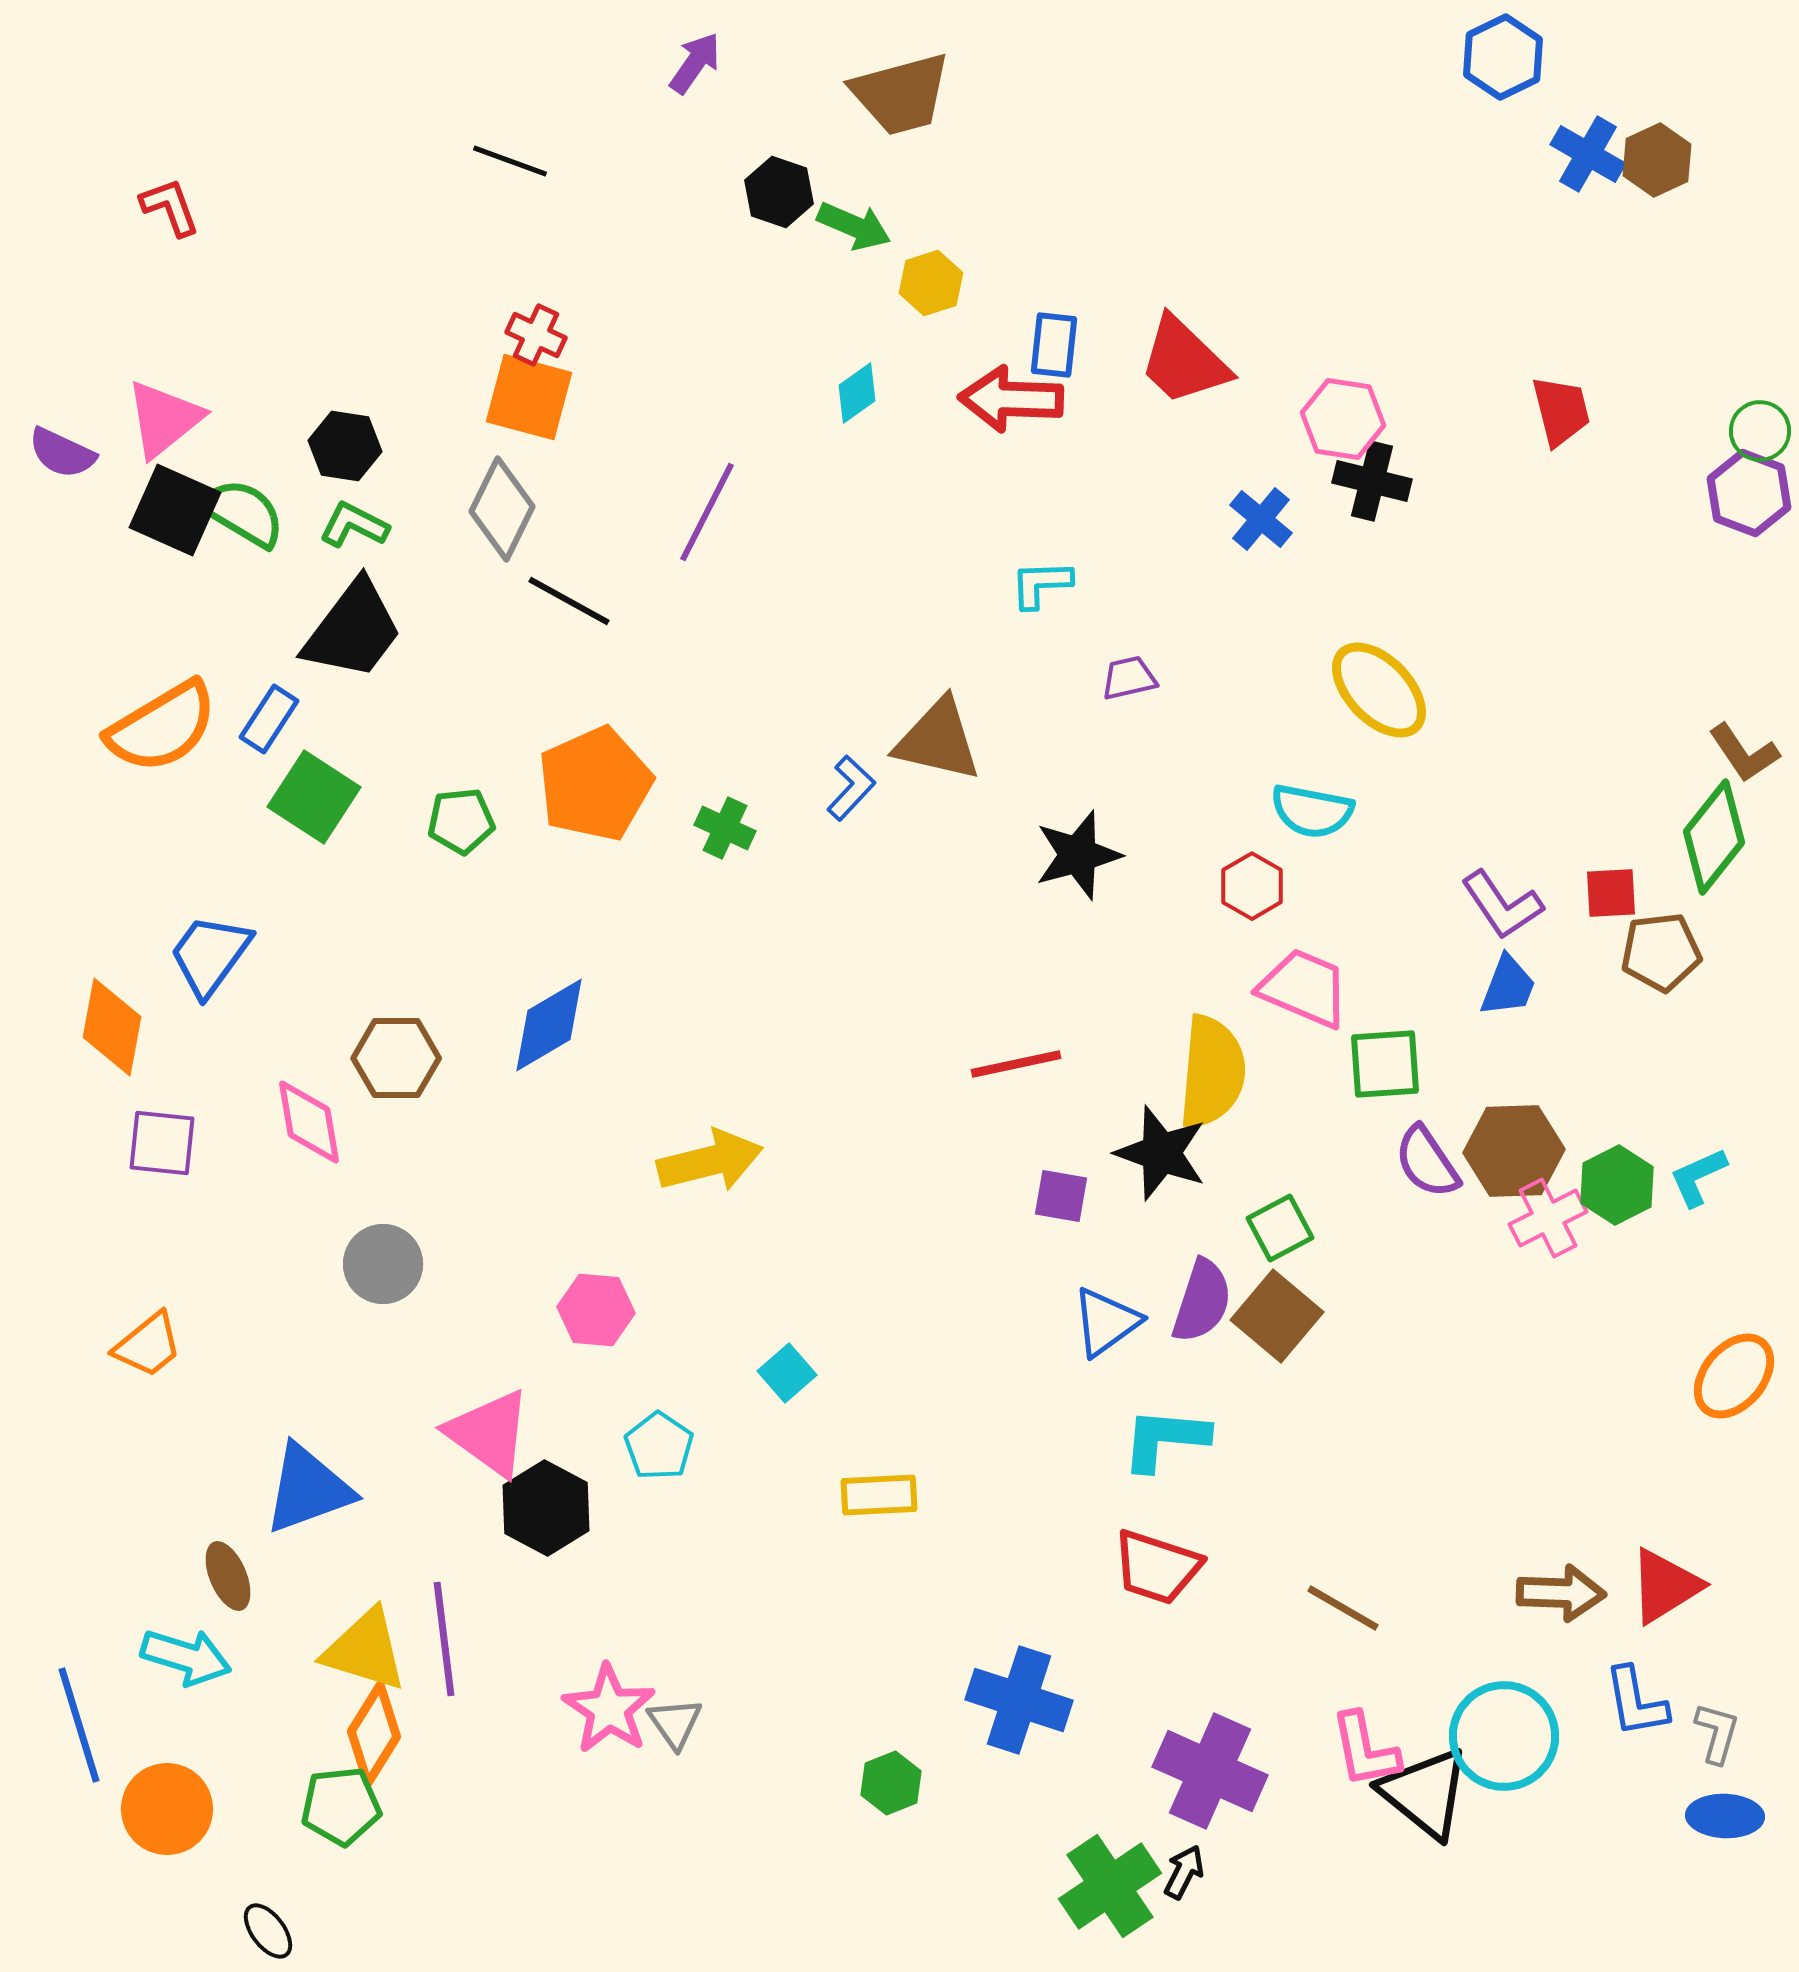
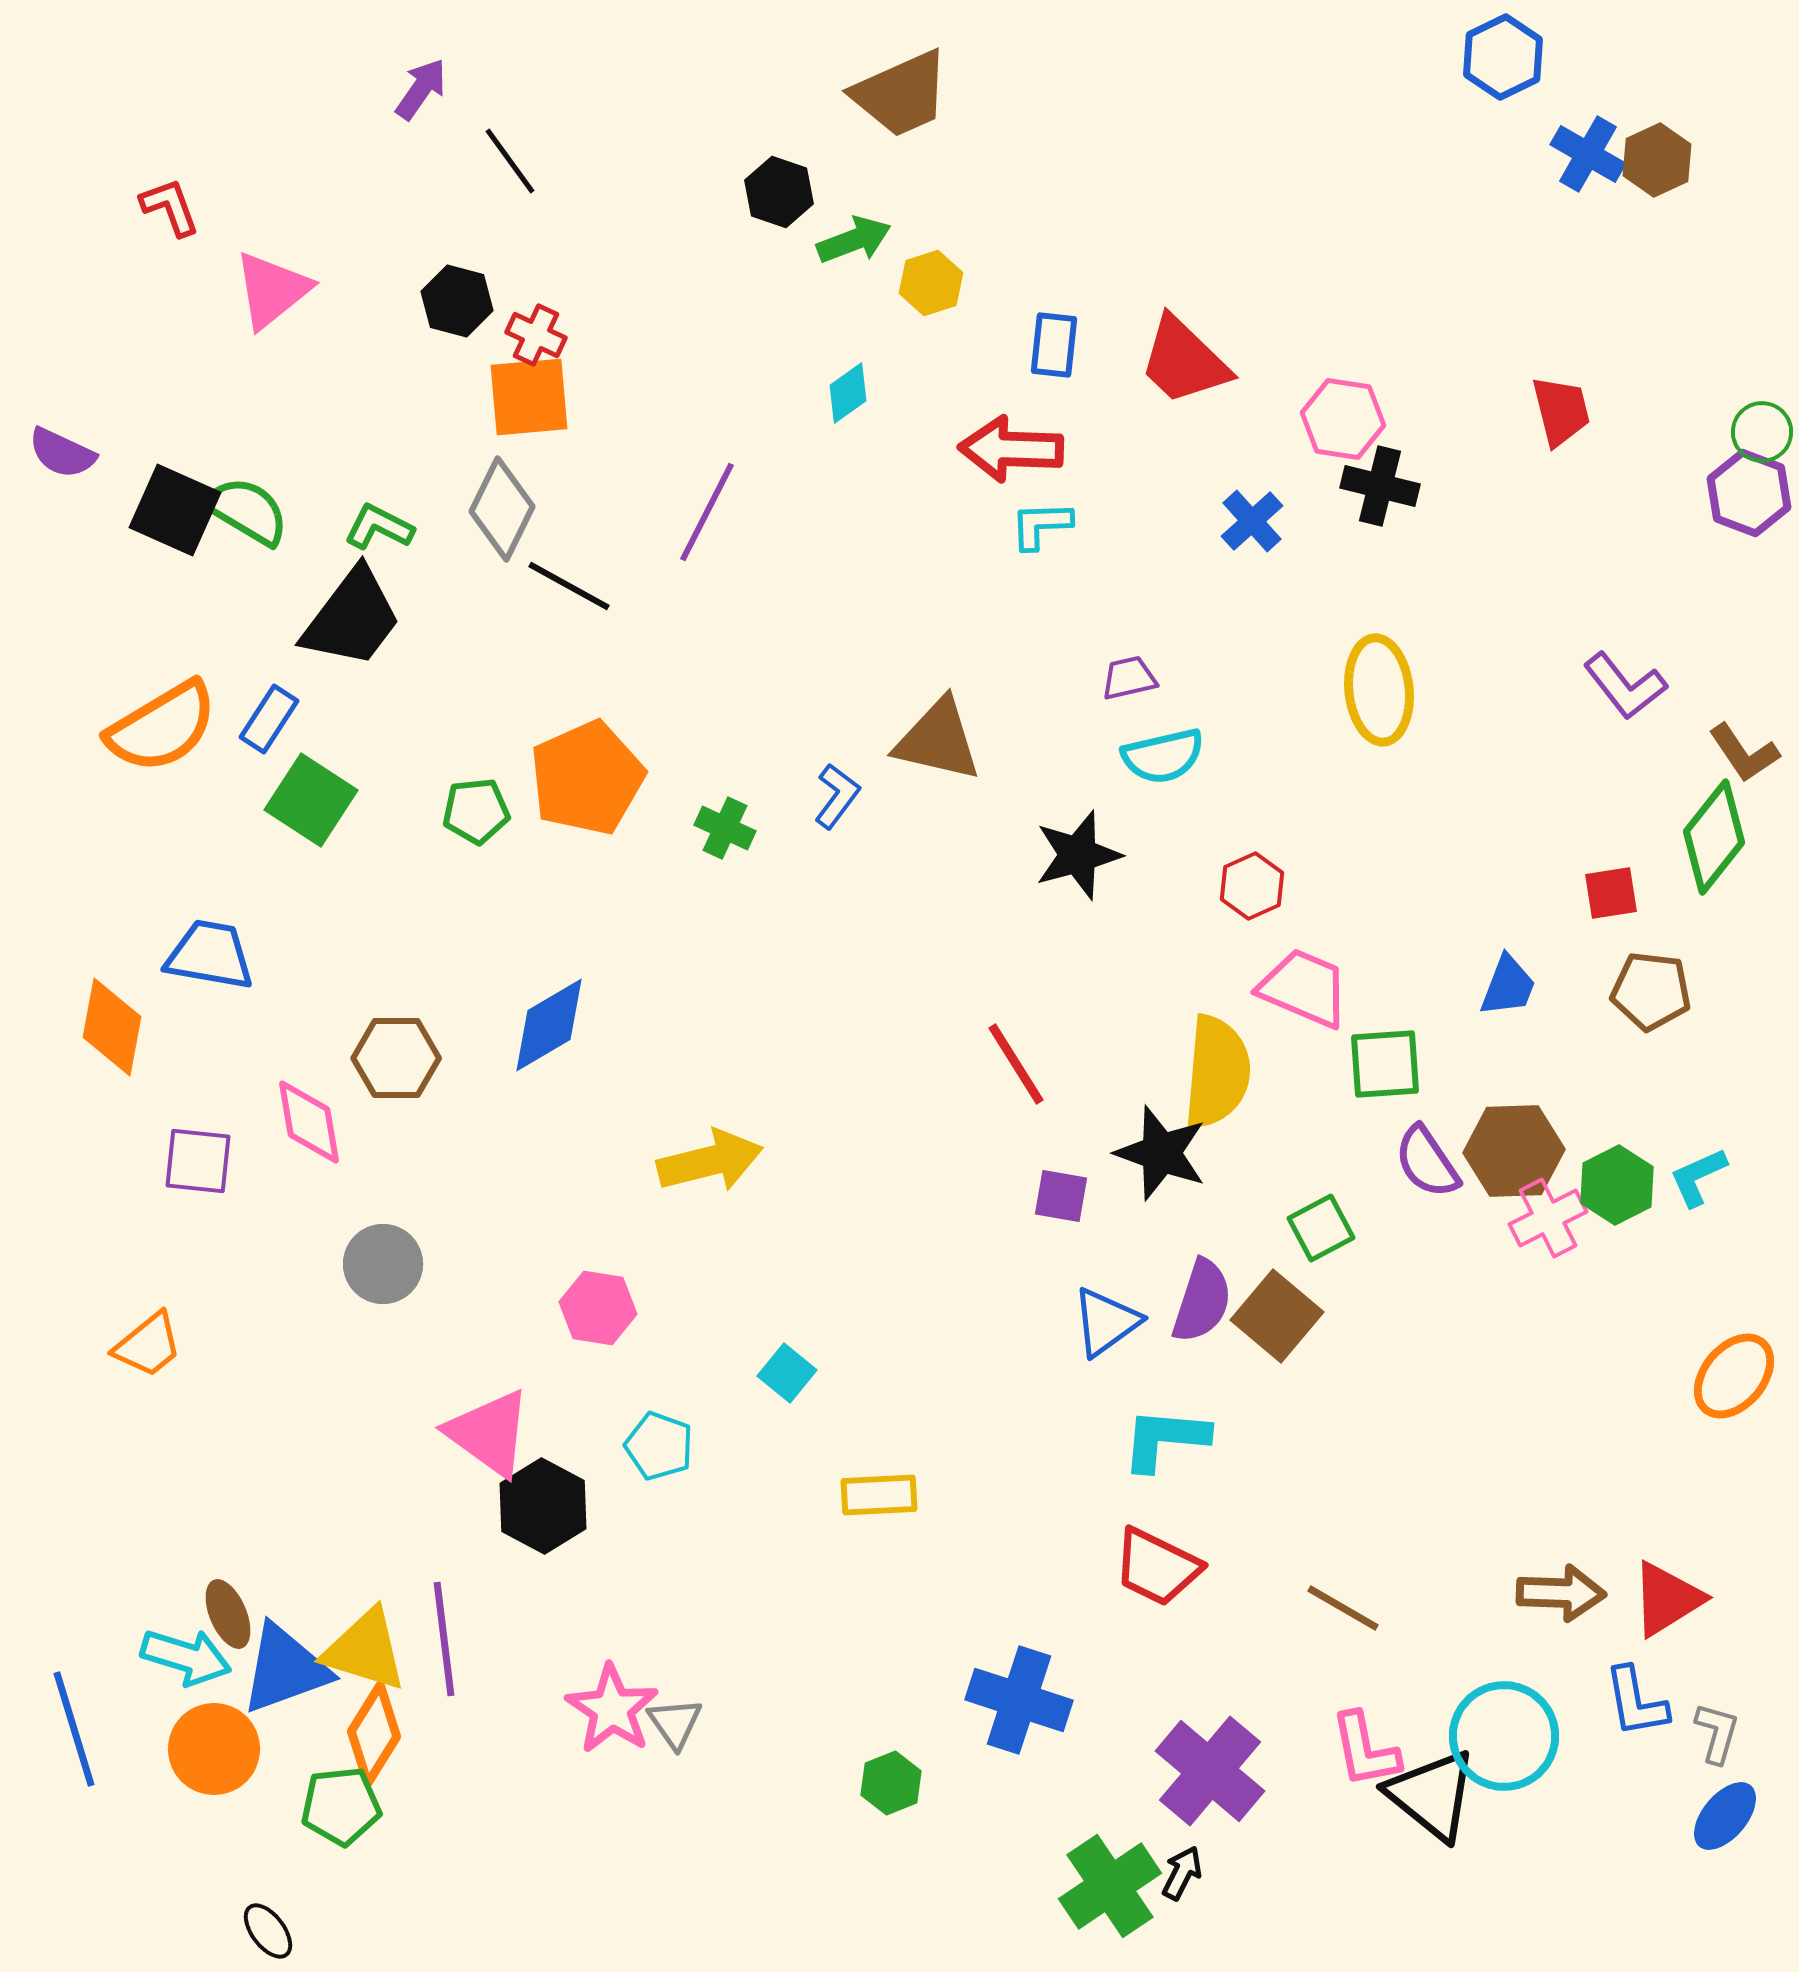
purple arrow at (695, 63): moved 274 px left, 26 px down
brown trapezoid at (901, 94): rotated 9 degrees counterclockwise
black line at (510, 161): rotated 34 degrees clockwise
green arrow at (854, 226): moved 14 px down; rotated 44 degrees counterclockwise
cyan diamond at (857, 393): moved 9 px left
orange square at (529, 397): rotated 20 degrees counterclockwise
red arrow at (1011, 399): moved 50 px down
pink triangle at (164, 419): moved 108 px right, 129 px up
green circle at (1760, 431): moved 2 px right, 1 px down
black hexagon at (345, 446): moved 112 px right, 145 px up; rotated 6 degrees clockwise
black cross at (1372, 481): moved 8 px right, 5 px down
green semicircle at (243, 513): moved 4 px right, 2 px up
blue cross at (1261, 519): moved 9 px left, 2 px down; rotated 8 degrees clockwise
green L-shape at (354, 525): moved 25 px right, 2 px down
cyan L-shape at (1041, 584): moved 59 px up
black line at (569, 601): moved 15 px up
black trapezoid at (353, 630): moved 1 px left, 12 px up
yellow ellipse at (1379, 690): rotated 38 degrees clockwise
orange pentagon at (595, 784): moved 8 px left, 6 px up
blue L-shape at (851, 788): moved 14 px left, 8 px down; rotated 6 degrees counterclockwise
green square at (314, 797): moved 3 px left, 3 px down
cyan semicircle at (1312, 811): moved 149 px left, 55 px up; rotated 24 degrees counterclockwise
green pentagon at (461, 821): moved 15 px right, 10 px up
red hexagon at (1252, 886): rotated 6 degrees clockwise
red square at (1611, 893): rotated 6 degrees counterclockwise
purple L-shape at (1502, 905): moved 123 px right, 219 px up; rotated 4 degrees counterclockwise
brown pentagon at (1661, 952): moved 10 px left, 39 px down; rotated 14 degrees clockwise
blue trapezoid at (210, 955): rotated 64 degrees clockwise
red line at (1016, 1064): rotated 70 degrees clockwise
yellow semicircle at (1212, 1072): moved 5 px right
purple square at (162, 1143): moved 36 px right, 18 px down
green square at (1280, 1228): moved 41 px right
pink hexagon at (596, 1310): moved 2 px right, 2 px up; rotated 4 degrees clockwise
cyan square at (787, 1373): rotated 10 degrees counterclockwise
cyan pentagon at (659, 1446): rotated 14 degrees counterclockwise
blue triangle at (308, 1489): moved 23 px left, 180 px down
black hexagon at (546, 1508): moved 3 px left, 2 px up
red trapezoid at (1157, 1567): rotated 8 degrees clockwise
brown ellipse at (228, 1576): moved 38 px down
red triangle at (1665, 1586): moved 2 px right, 13 px down
pink star at (609, 1709): moved 3 px right
blue line at (79, 1725): moved 5 px left, 4 px down
purple cross at (1210, 1771): rotated 16 degrees clockwise
black triangle at (1425, 1793): moved 7 px right, 2 px down
orange circle at (167, 1809): moved 47 px right, 60 px up
blue ellipse at (1725, 1816): rotated 52 degrees counterclockwise
black arrow at (1184, 1872): moved 2 px left, 1 px down
